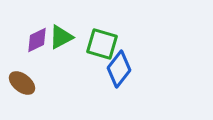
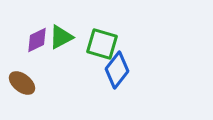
blue diamond: moved 2 px left, 1 px down
